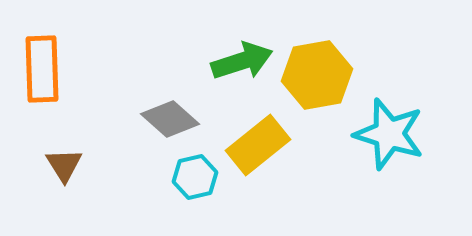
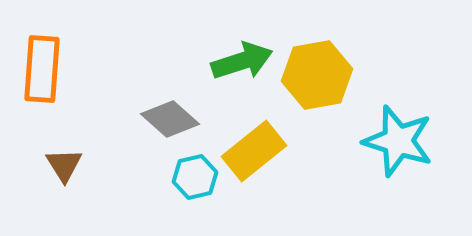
orange rectangle: rotated 6 degrees clockwise
cyan star: moved 9 px right, 7 px down
yellow rectangle: moved 4 px left, 6 px down
